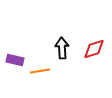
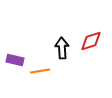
red diamond: moved 3 px left, 8 px up
